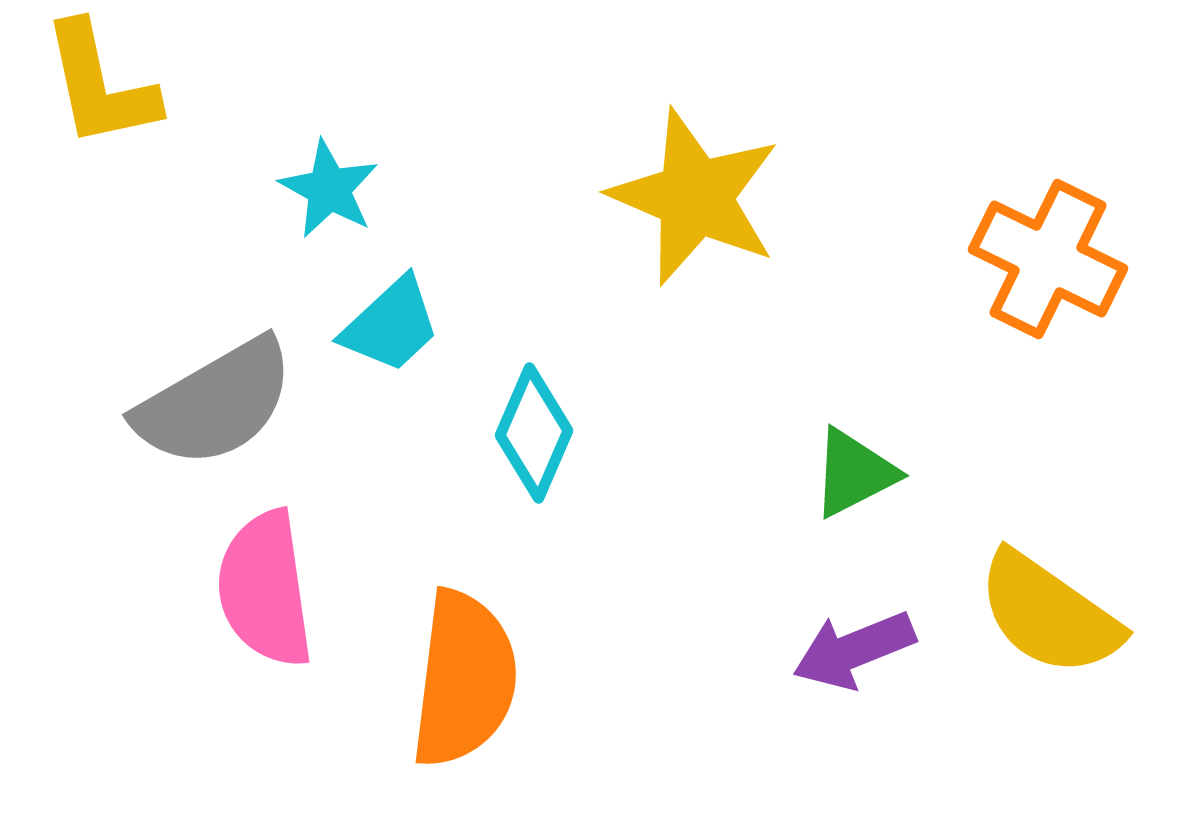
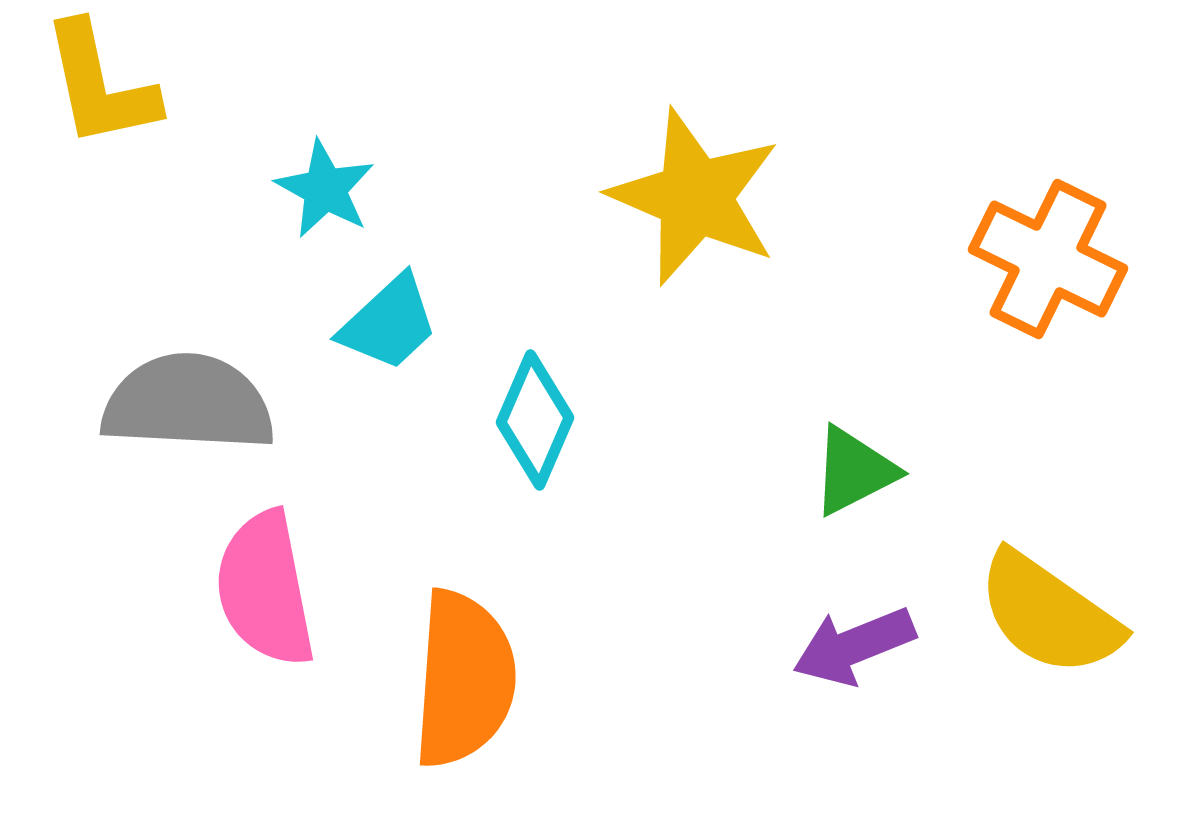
cyan star: moved 4 px left
cyan trapezoid: moved 2 px left, 2 px up
gray semicircle: moved 27 px left; rotated 147 degrees counterclockwise
cyan diamond: moved 1 px right, 13 px up
green triangle: moved 2 px up
pink semicircle: rotated 3 degrees counterclockwise
purple arrow: moved 4 px up
orange semicircle: rotated 3 degrees counterclockwise
